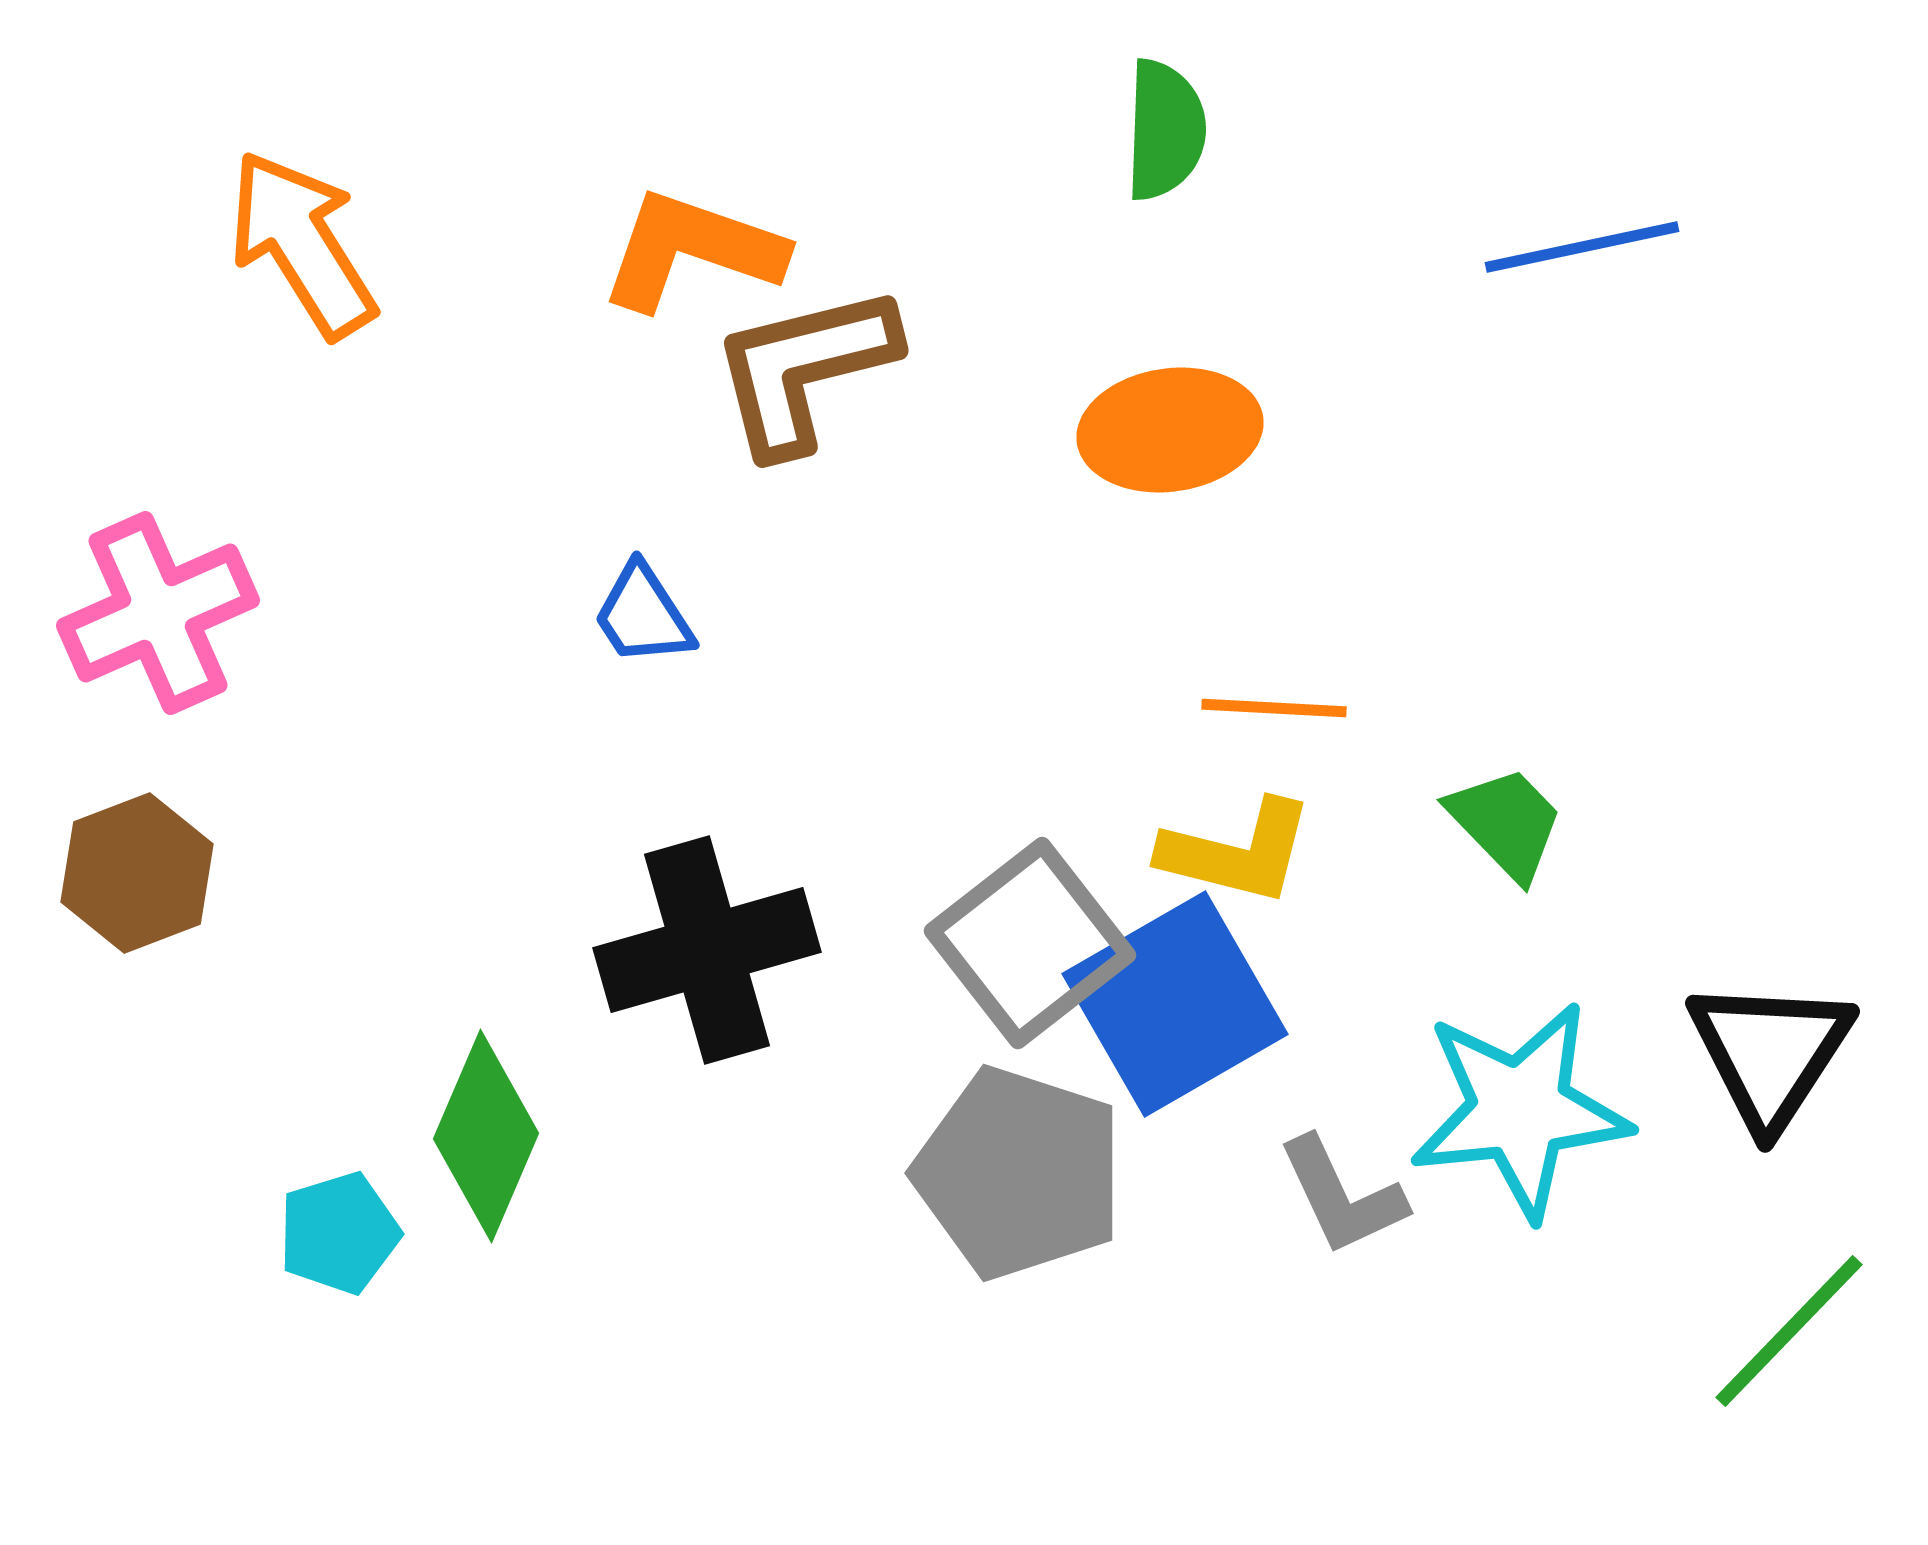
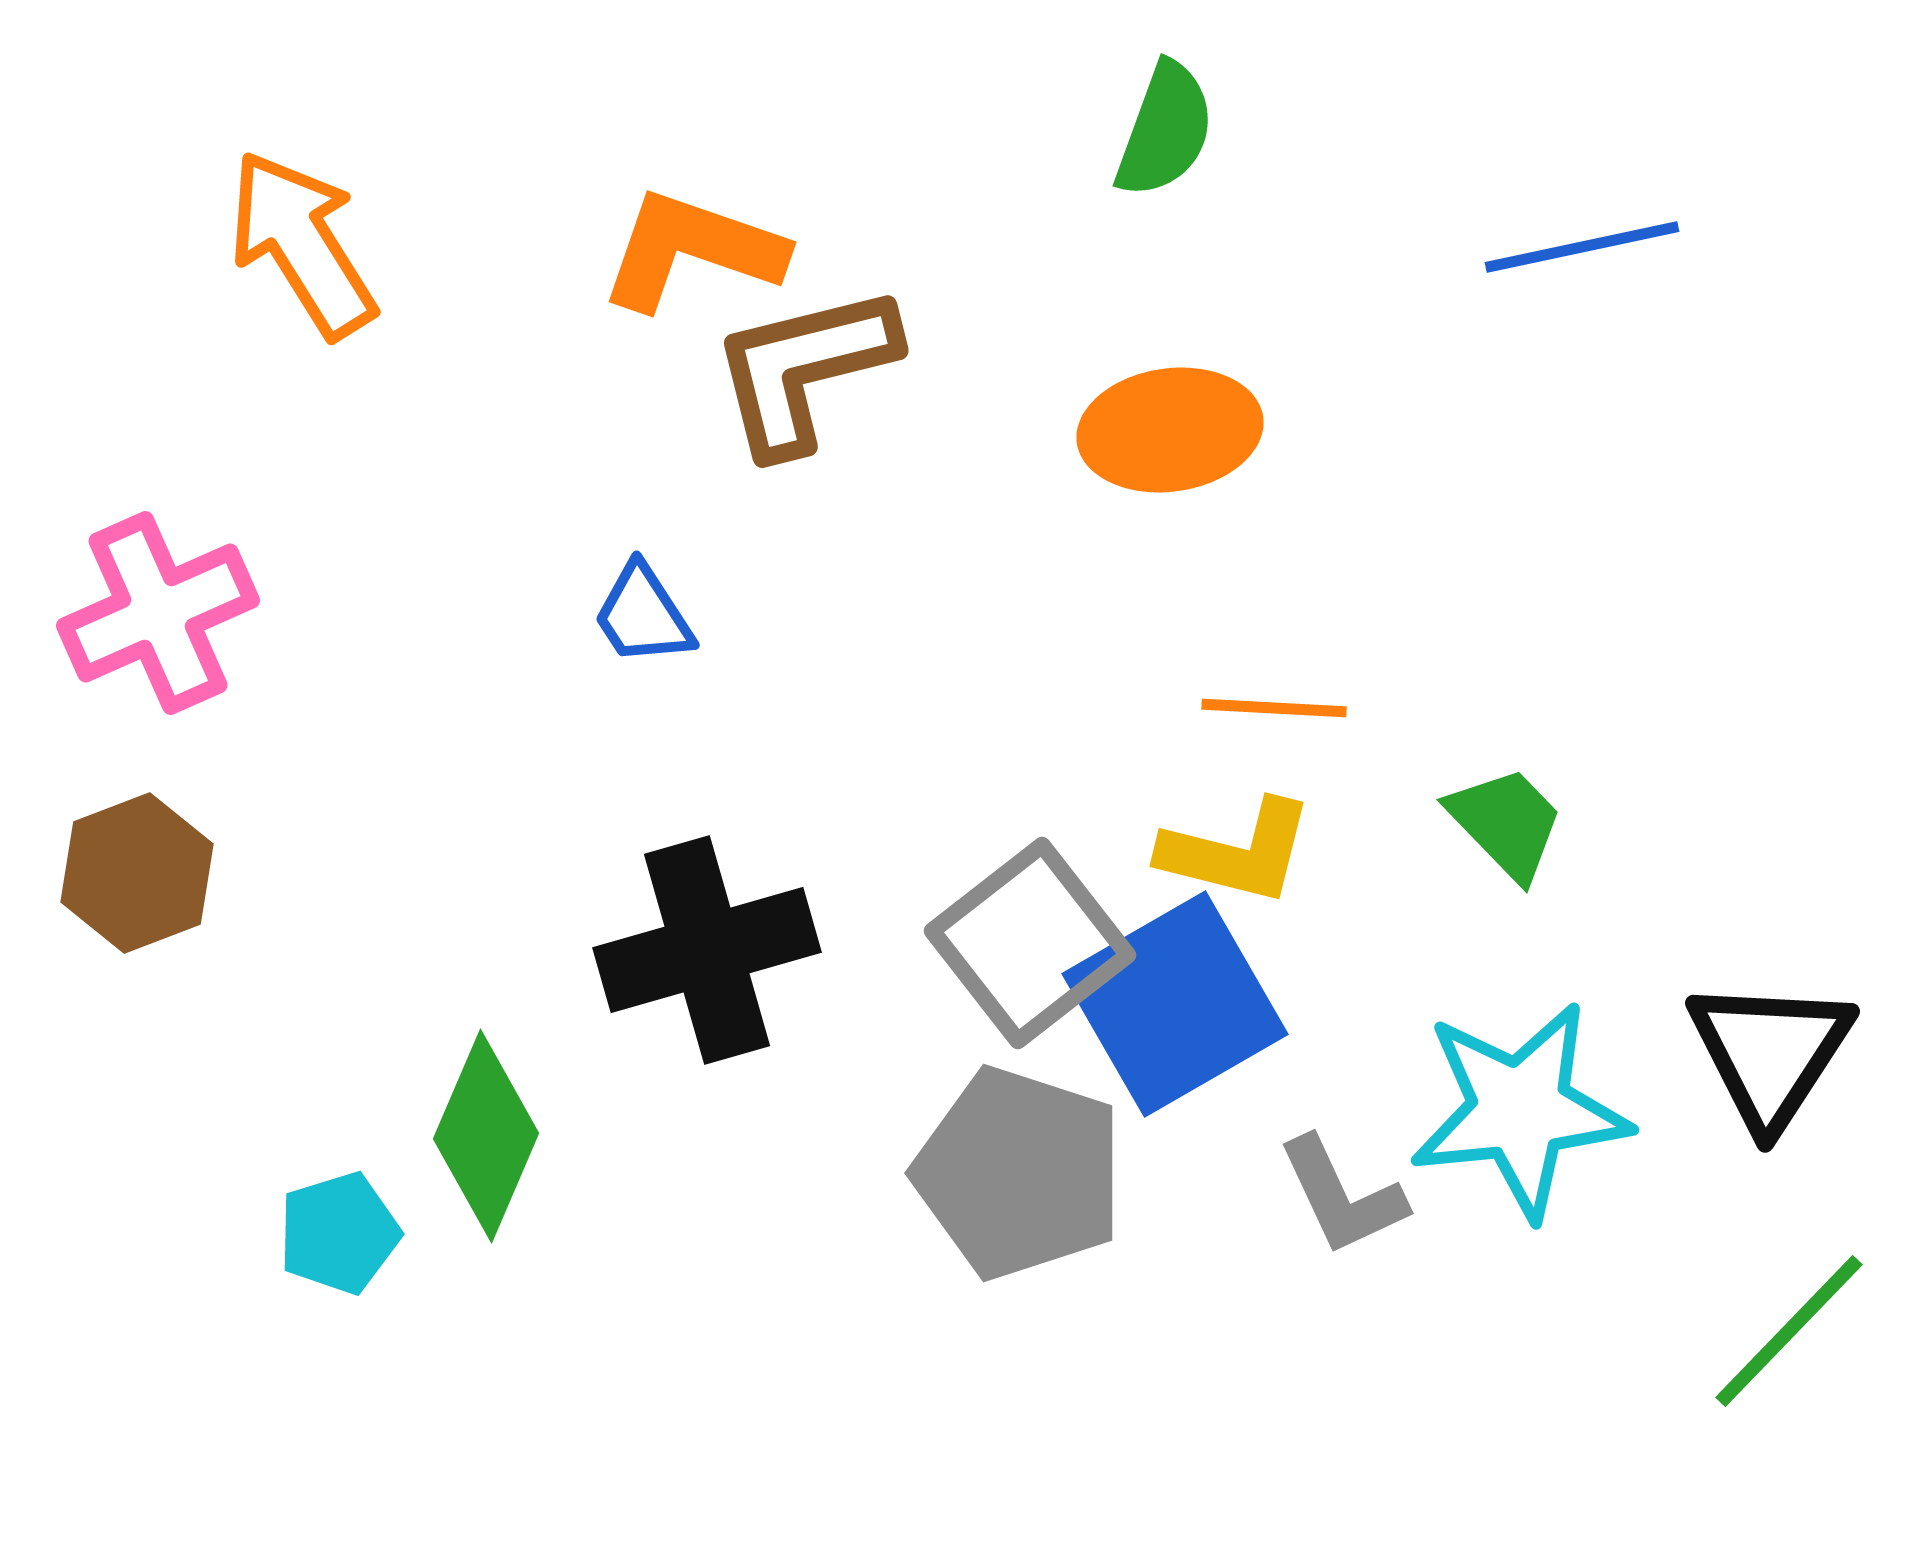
green semicircle: rotated 18 degrees clockwise
